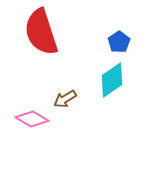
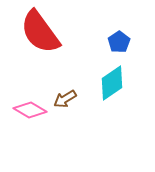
red semicircle: moved 1 px left; rotated 18 degrees counterclockwise
cyan diamond: moved 3 px down
pink diamond: moved 2 px left, 9 px up
